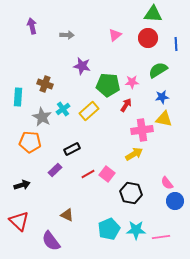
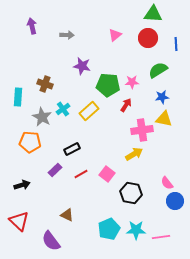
red line: moved 7 px left
